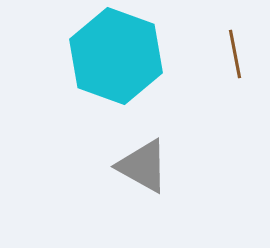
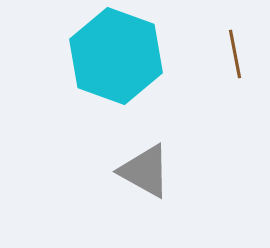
gray triangle: moved 2 px right, 5 px down
